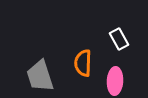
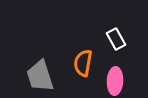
white rectangle: moved 3 px left
orange semicircle: rotated 8 degrees clockwise
